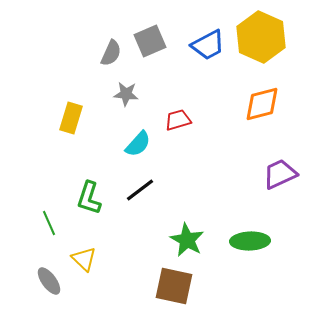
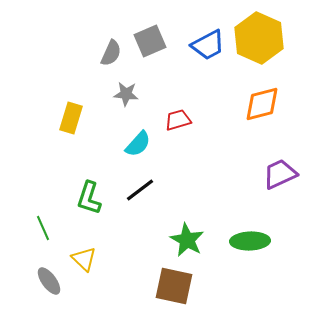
yellow hexagon: moved 2 px left, 1 px down
green line: moved 6 px left, 5 px down
